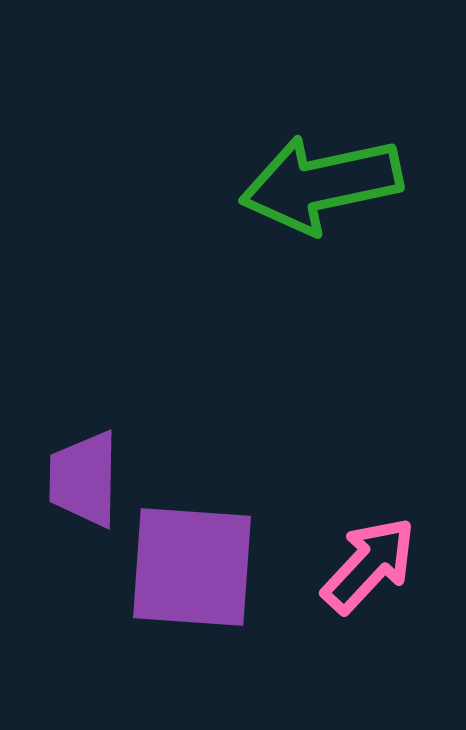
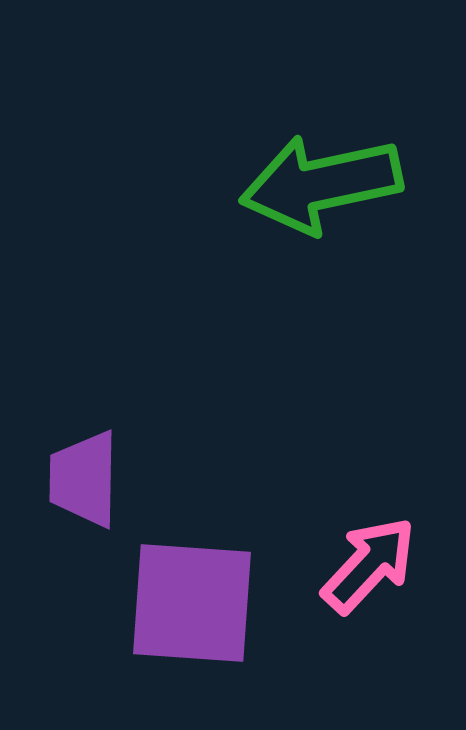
purple square: moved 36 px down
